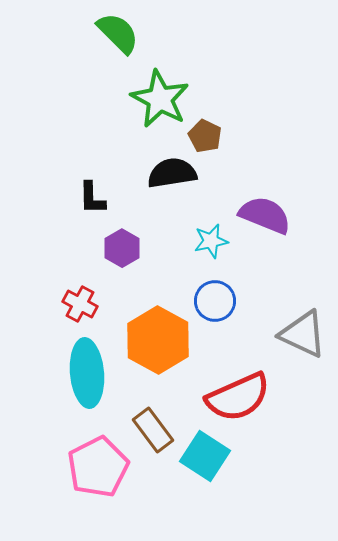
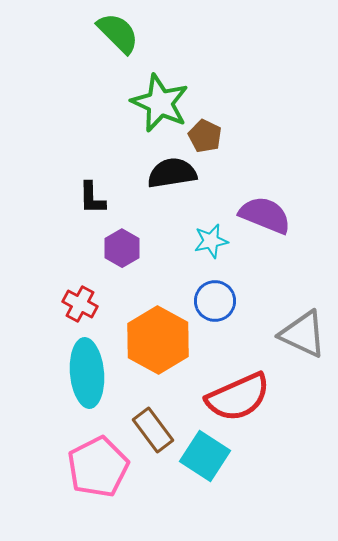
green star: moved 4 px down; rotated 4 degrees counterclockwise
